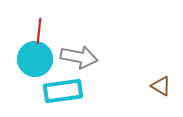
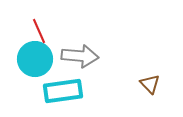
red line: rotated 30 degrees counterclockwise
gray arrow: moved 1 px right, 1 px up; rotated 6 degrees counterclockwise
brown triangle: moved 11 px left, 2 px up; rotated 15 degrees clockwise
